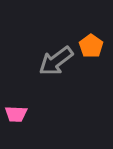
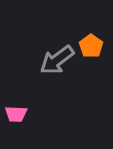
gray arrow: moved 1 px right, 1 px up
